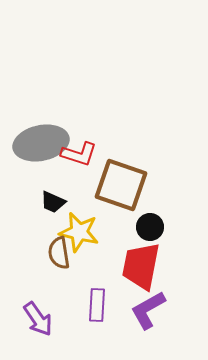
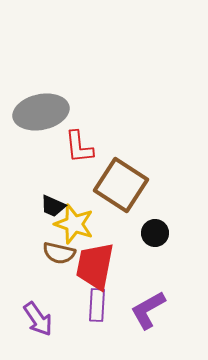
gray ellipse: moved 31 px up
red L-shape: moved 7 px up; rotated 66 degrees clockwise
brown square: rotated 14 degrees clockwise
black trapezoid: moved 4 px down
black circle: moved 5 px right, 6 px down
yellow star: moved 5 px left, 8 px up; rotated 6 degrees clockwise
brown semicircle: rotated 68 degrees counterclockwise
red trapezoid: moved 46 px left
